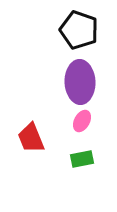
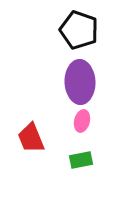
pink ellipse: rotated 15 degrees counterclockwise
green rectangle: moved 1 px left, 1 px down
